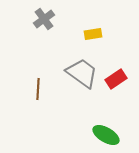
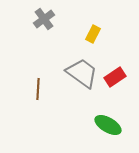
yellow rectangle: rotated 54 degrees counterclockwise
red rectangle: moved 1 px left, 2 px up
green ellipse: moved 2 px right, 10 px up
